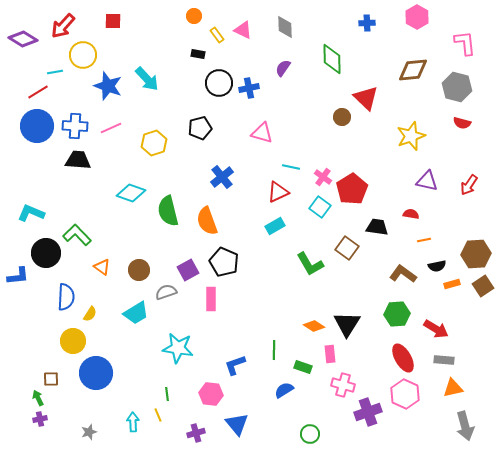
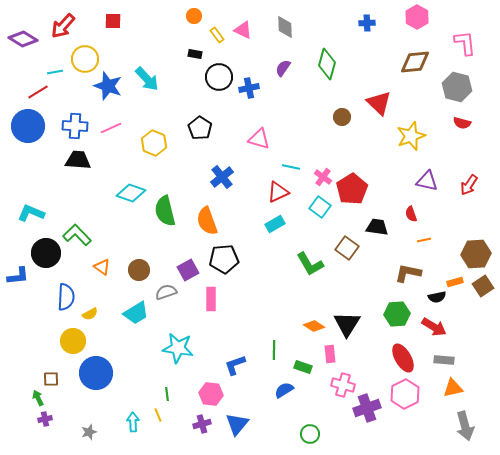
black rectangle at (198, 54): moved 3 px left
yellow circle at (83, 55): moved 2 px right, 4 px down
green diamond at (332, 59): moved 5 px left, 5 px down; rotated 16 degrees clockwise
brown diamond at (413, 70): moved 2 px right, 8 px up
black circle at (219, 83): moved 6 px up
red triangle at (366, 98): moved 13 px right, 5 px down
blue circle at (37, 126): moved 9 px left
black pentagon at (200, 128): rotated 25 degrees counterclockwise
pink triangle at (262, 133): moved 3 px left, 6 px down
yellow hexagon at (154, 143): rotated 20 degrees counterclockwise
green semicircle at (168, 211): moved 3 px left
red semicircle at (411, 214): rotated 119 degrees counterclockwise
cyan rectangle at (275, 226): moved 2 px up
black pentagon at (224, 262): moved 3 px up; rotated 28 degrees counterclockwise
black semicircle at (437, 266): moved 31 px down
brown L-shape at (403, 274): moved 5 px right, 1 px up; rotated 24 degrees counterclockwise
orange rectangle at (452, 284): moved 3 px right, 2 px up
yellow semicircle at (90, 314): rotated 28 degrees clockwise
red arrow at (436, 329): moved 2 px left, 2 px up
pink hexagon at (405, 394): rotated 8 degrees clockwise
purple cross at (368, 412): moved 1 px left, 4 px up
purple cross at (40, 419): moved 5 px right
blue triangle at (237, 424): rotated 20 degrees clockwise
purple cross at (196, 433): moved 6 px right, 9 px up
